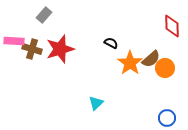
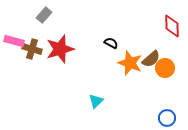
pink rectangle: rotated 12 degrees clockwise
orange star: rotated 15 degrees counterclockwise
cyan triangle: moved 2 px up
